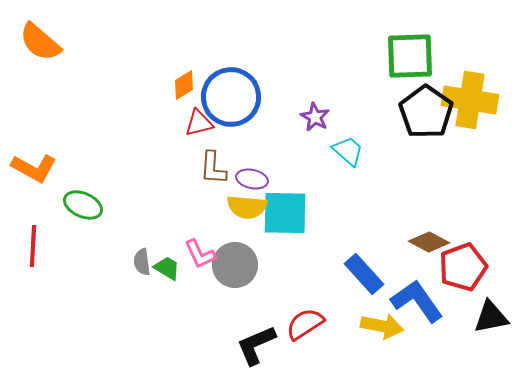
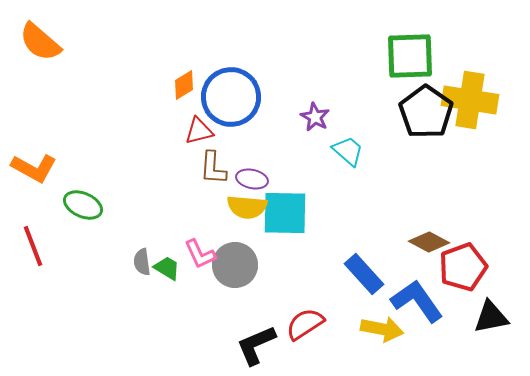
red triangle: moved 8 px down
red line: rotated 24 degrees counterclockwise
yellow arrow: moved 3 px down
